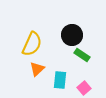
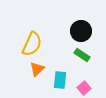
black circle: moved 9 px right, 4 px up
